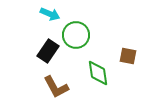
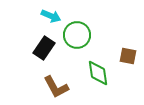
cyan arrow: moved 1 px right, 2 px down
green circle: moved 1 px right
black rectangle: moved 4 px left, 3 px up
